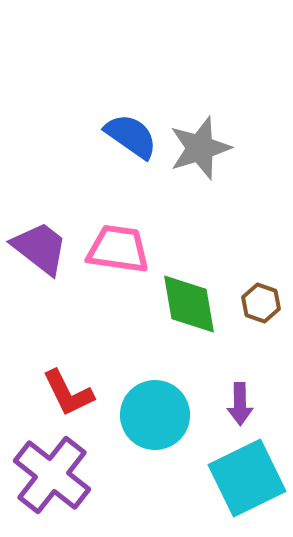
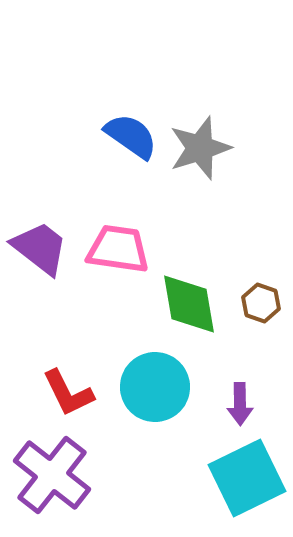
cyan circle: moved 28 px up
